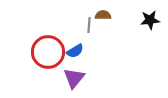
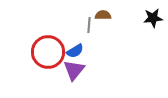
black star: moved 3 px right, 2 px up
purple triangle: moved 8 px up
